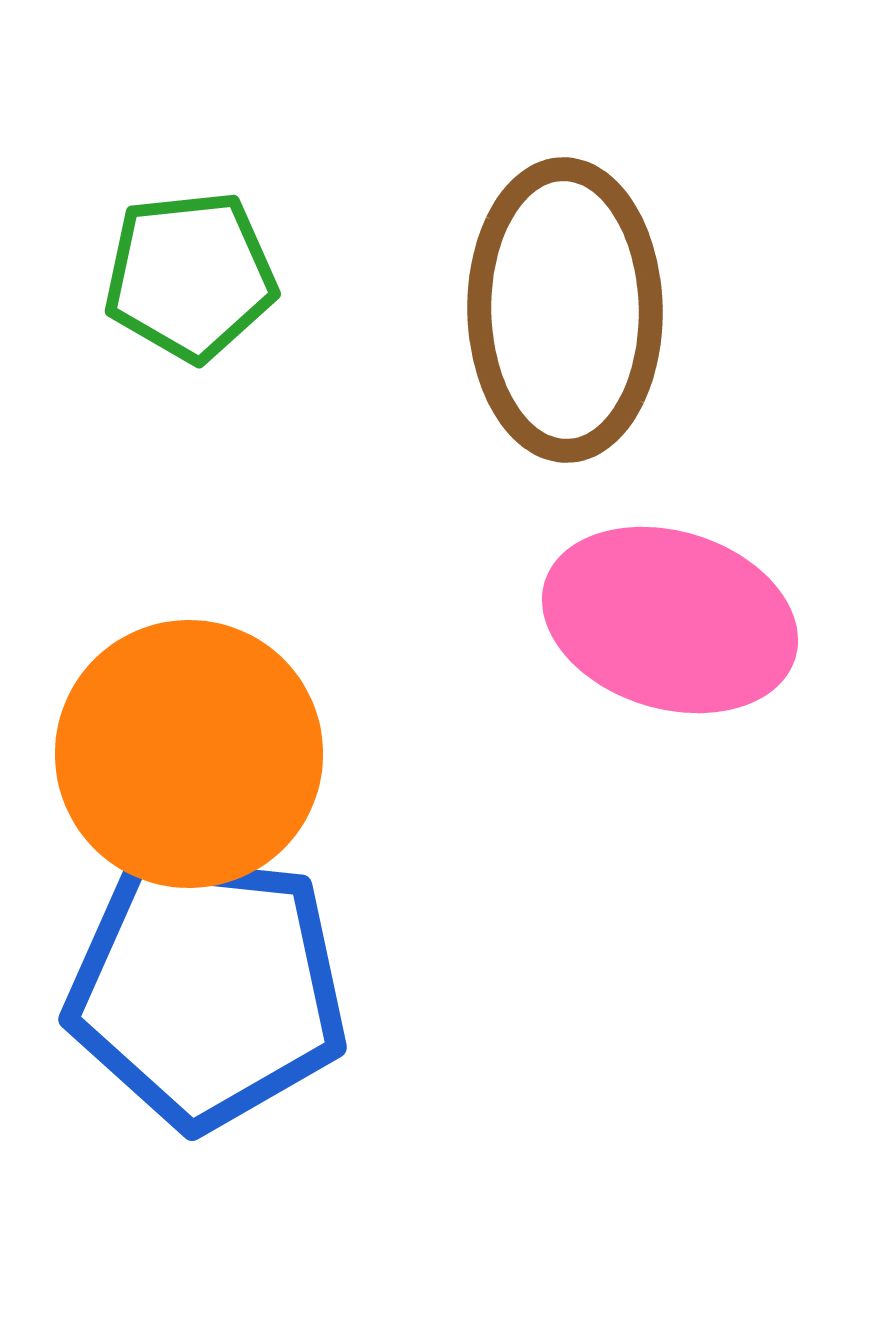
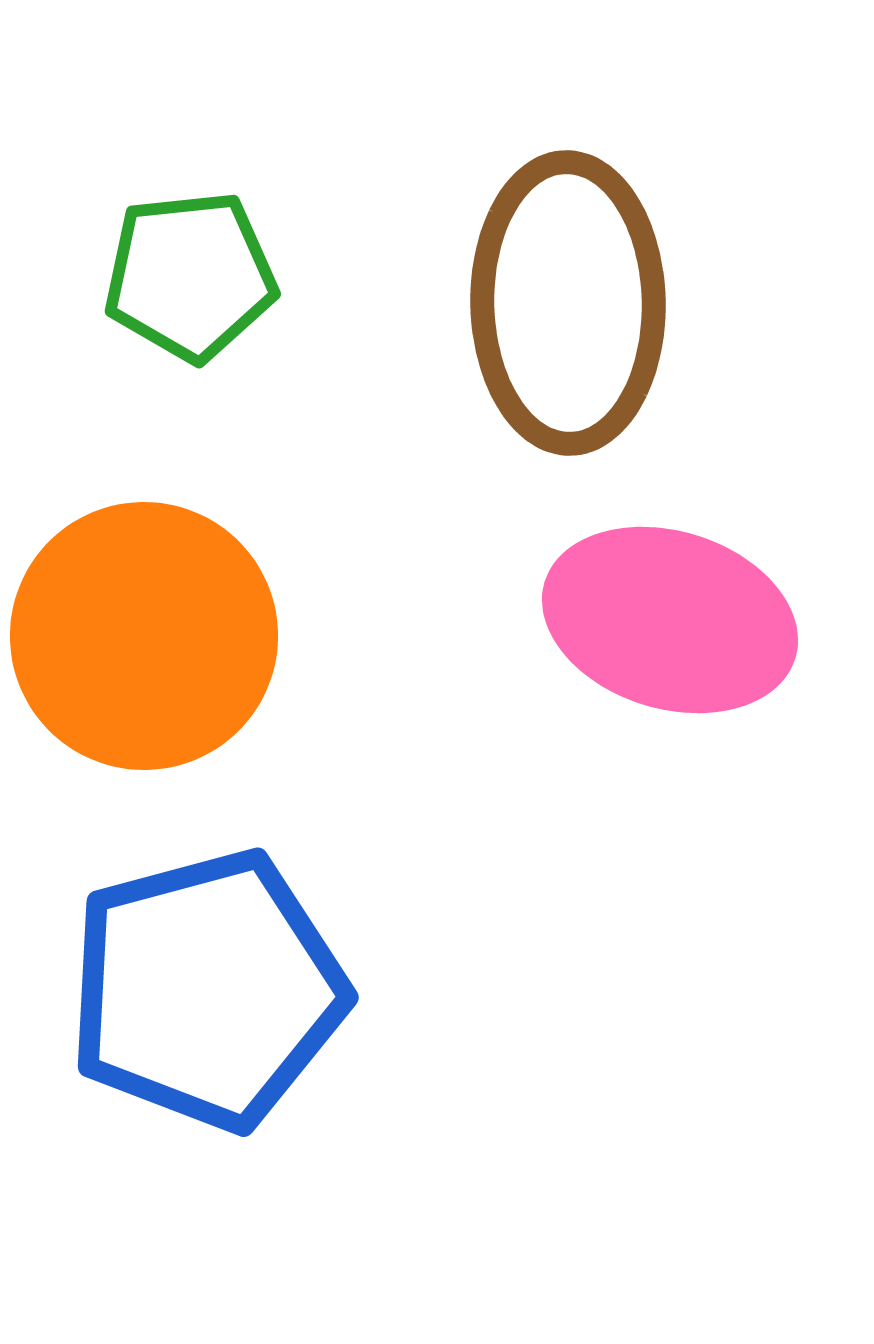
brown ellipse: moved 3 px right, 7 px up
orange circle: moved 45 px left, 118 px up
blue pentagon: rotated 21 degrees counterclockwise
